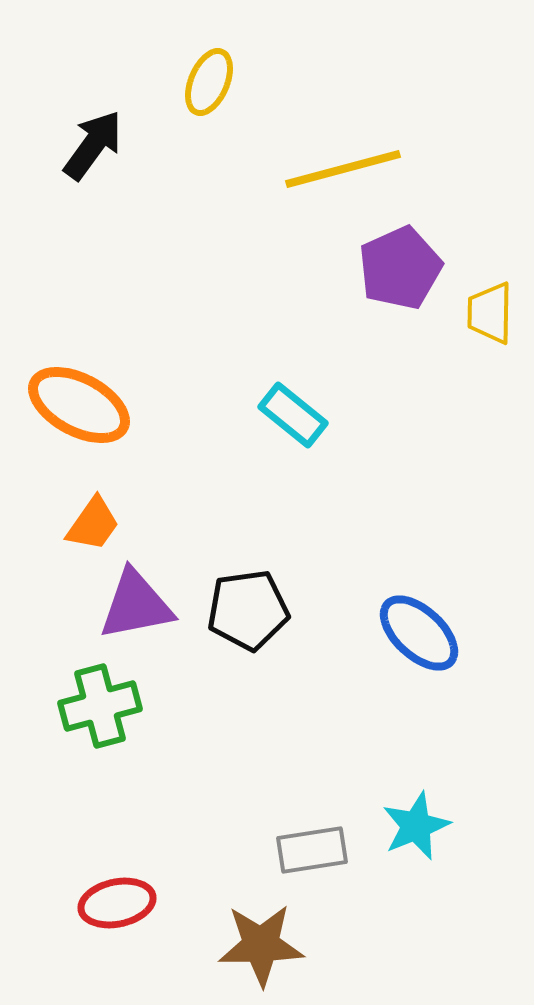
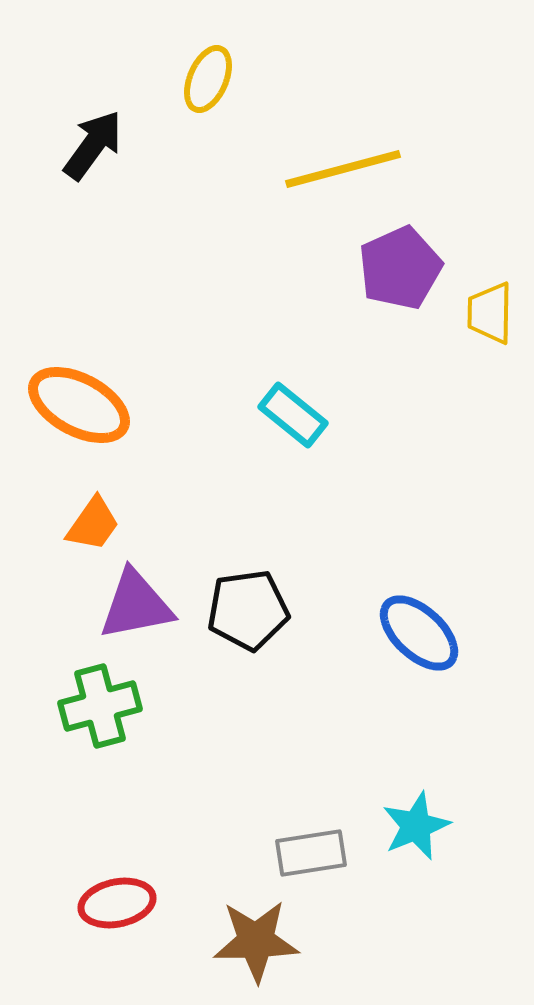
yellow ellipse: moved 1 px left, 3 px up
gray rectangle: moved 1 px left, 3 px down
brown star: moved 5 px left, 4 px up
